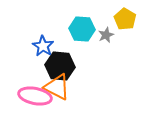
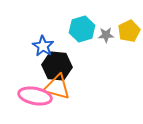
yellow pentagon: moved 4 px right, 12 px down; rotated 15 degrees clockwise
cyan hexagon: rotated 20 degrees counterclockwise
gray star: rotated 21 degrees clockwise
black hexagon: moved 3 px left
orange triangle: rotated 12 degrees counterclockwise
